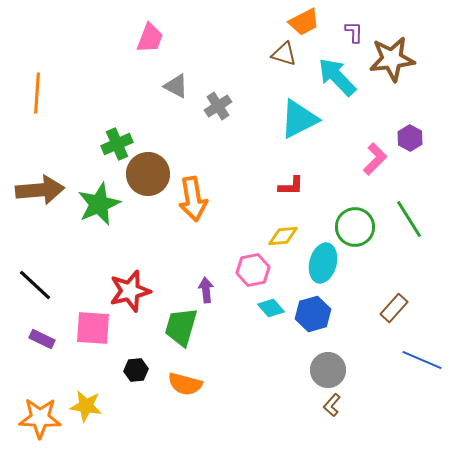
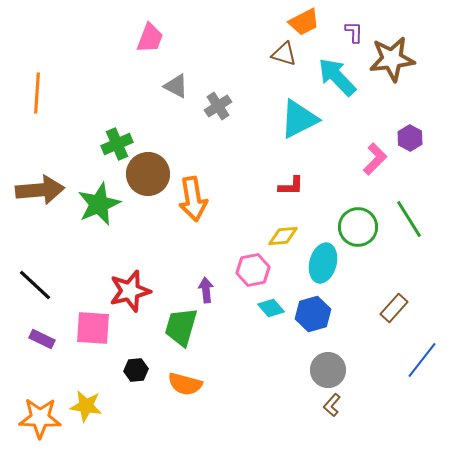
green circle: moved 3 px right
blue line: rotated 75 degrees counterclockwise
